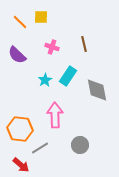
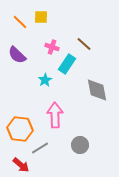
brown line: rotated 35 degrees counterclockwise
cyan rectangle: moved 1 px left, 12 px up
